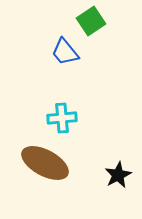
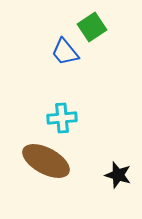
green square: moved 1 px right, 6 px down
brown ellipse: moved 1 px right, 2 px up
black star: rotated 28 degrees counterclockwise
